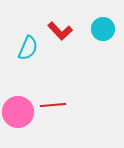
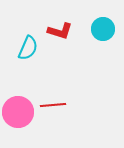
red L-shape: rotated 30 degrees counterclockwise
